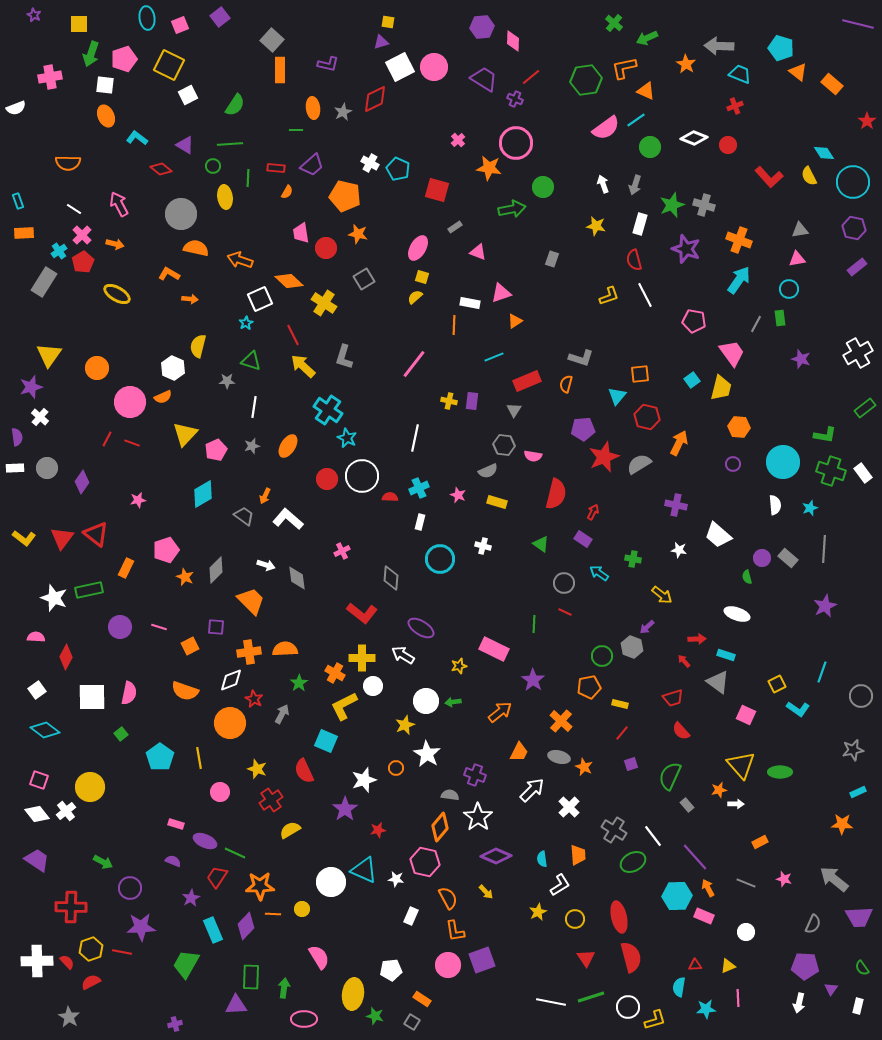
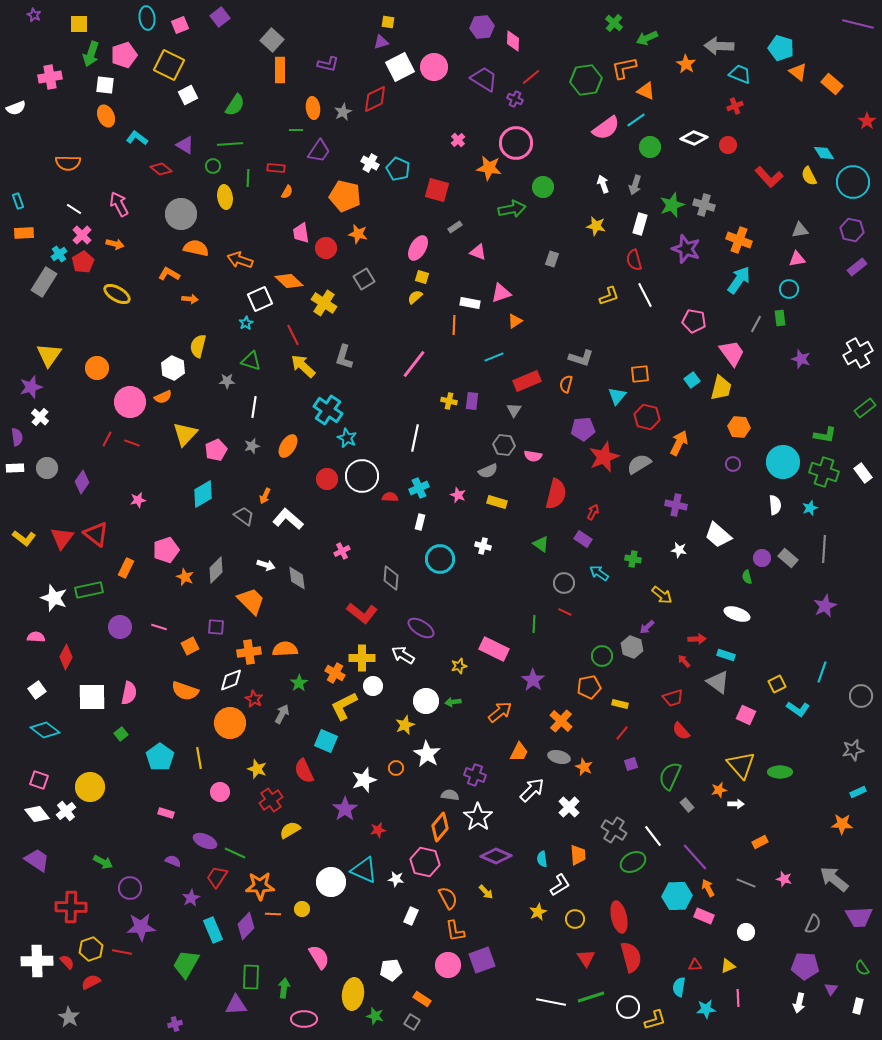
pink pentagon at (124, 59): moved 4 px up
purple trapezoid at (312, 165): moved 7 px right, 14 px up; rotated 15 degrees counterclockwise
purple hexagon at (854, 228): moved 2 px left, 2 px down
cyan cross at (59, 251): moved 3 px down
green cross at (831, 471): moved 7 px left, 1 px down
pink rectangle at (176, 824): moved 10 px left, 11 px up
